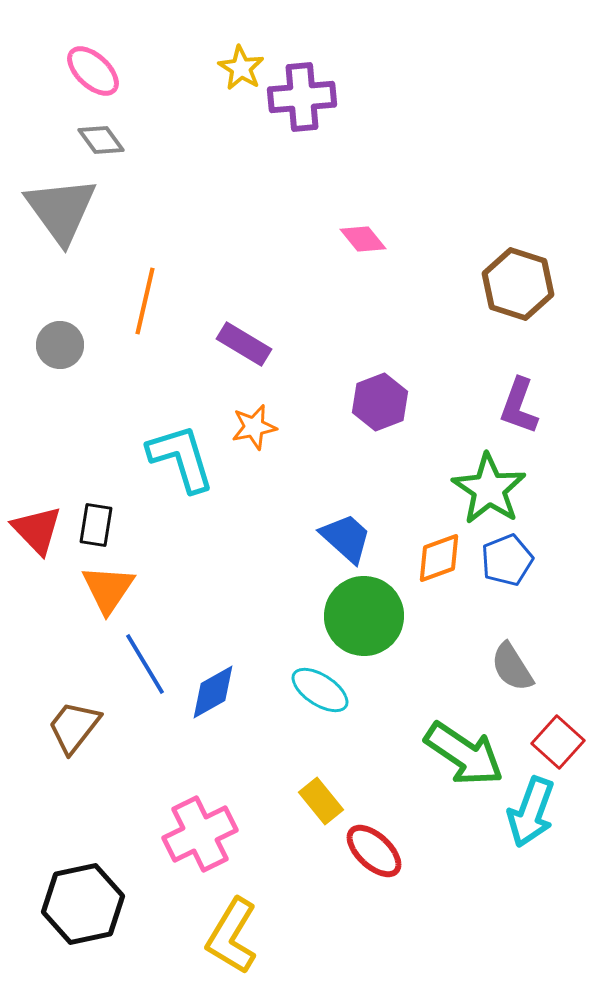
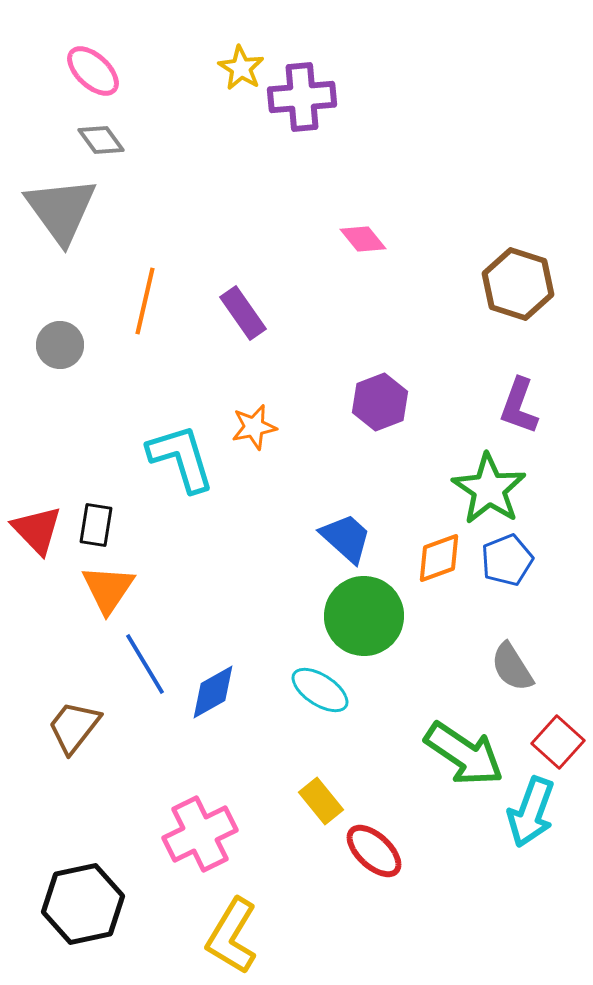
purple rectangle: moved 1 px left, 31 px up; rotated 24 degrees clockwise
